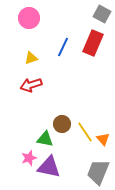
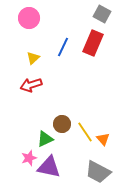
yellow triangle: moved 2 px right; rotated 24 degrees counterclockwise
green triangle: rotated 36 degrees counterclockwise
gray trapezoid: rotated 84 degrees counterclockwise
